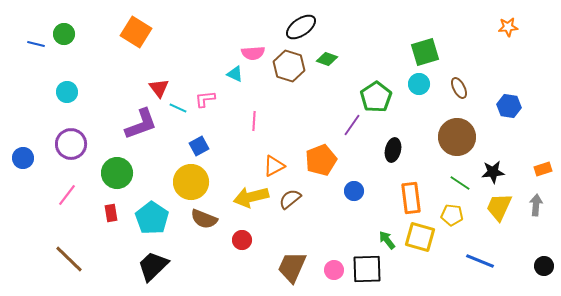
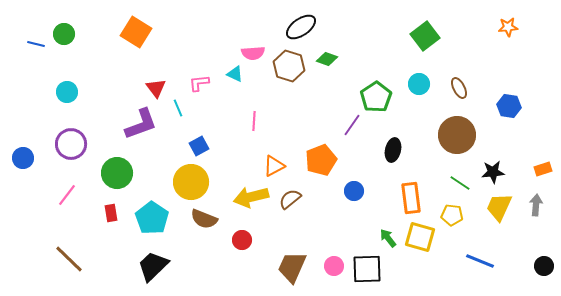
green square at (425, 52): moved 16 px up; rotated 20 degrees counterclockwise
red triangle at (159, 88): moved 3 px left
pink L-shape at (205, 99): moved 6 px left, 16 px up
cyan line at (178, 108): rotated 42 degrees clockwise
brown circle at (457, 137): moved 2 px up
green arrow at (387, 240): moved 1 px right, 2 px up
pink circle at (334, 270): moved 4 px up
